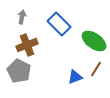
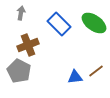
gray arrow: moved 1 px left, 4 px up
green ellipse: moved 18 px up
brown cross: moved 1 px right
brown line: moved 2 px down; rotated 21 degrees clockwise
blue triangle: rotated 14 degrees clockwise
